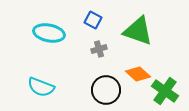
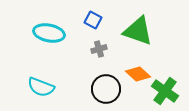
black circle: moved 1 px up
